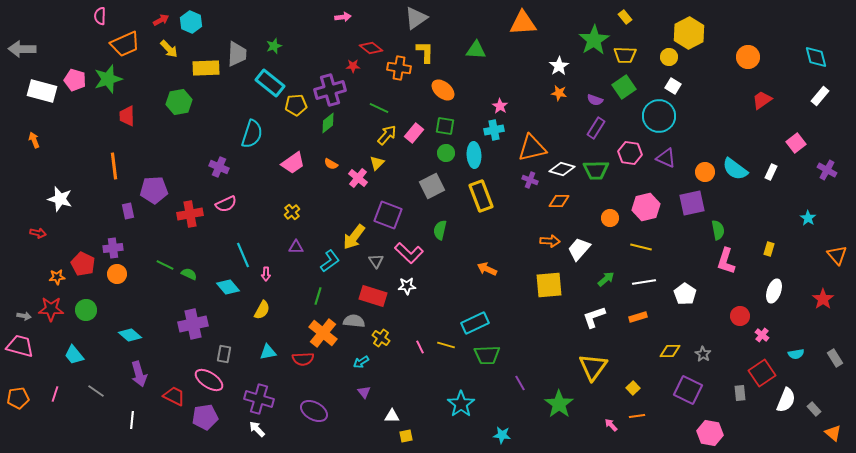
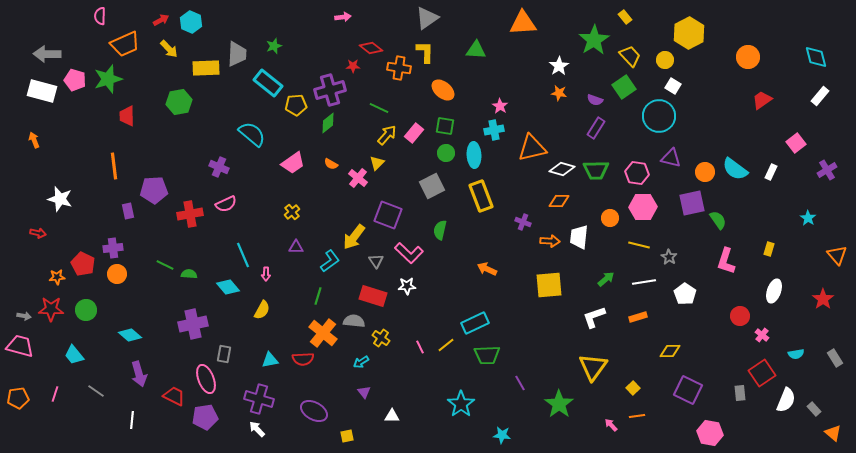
gray triangle at (416, 18): moved 11 px right
gray arrow at (22, 49): moved 25 px right, 5 px down
yellow trapezoid at (625, 55): moved 5 px right, 1 px down; rotated 135 degrees counterclockwise
yellow circle at (669, 57): moved 4 px left, 3 px down
cyan rectangle at (270, 83): moved 2 px left
cyan semicircle at (252, 134): rotated 68 degrees counterclockwise
pink hexagon at (630, 153): moved 7 px right, 20 px down
purple triangle at (666, 158): moved 5 px right; rotated 10 degrees counterclockwise
purple cross at (827, 170): rotated 30 degrees clockwise
purple cross at (530, 180): moved 7 px left, 42 px down
pink hexagon at (646, 207): moved 3 px left; rotated 12 degrees clockwise
green semicircle at (718, 230): moved 10 px up; rotated 24 degrees counterclockwise
yellow line at (641, 247): moved 2 px left, 2 px up
white trapezoid at (579, 249): moved 12 px up; rotated 35 degrees counterclockwise
green semicircle at (189, 274): rotated 21 degrees counterclockwise
yellow line at (446, 345): rotated 54 degrees counterclockwise
cyan triangle at (268, 352): moved 2 px right, 8 px down
gray star at (703, 354): moved 34 px left, 97 px up
pink ellipse at (209, 380): moved 3 px left, 1 px up; rotated 36 degrees clockwise
yellow square at (406, 436): moved 59 px left
